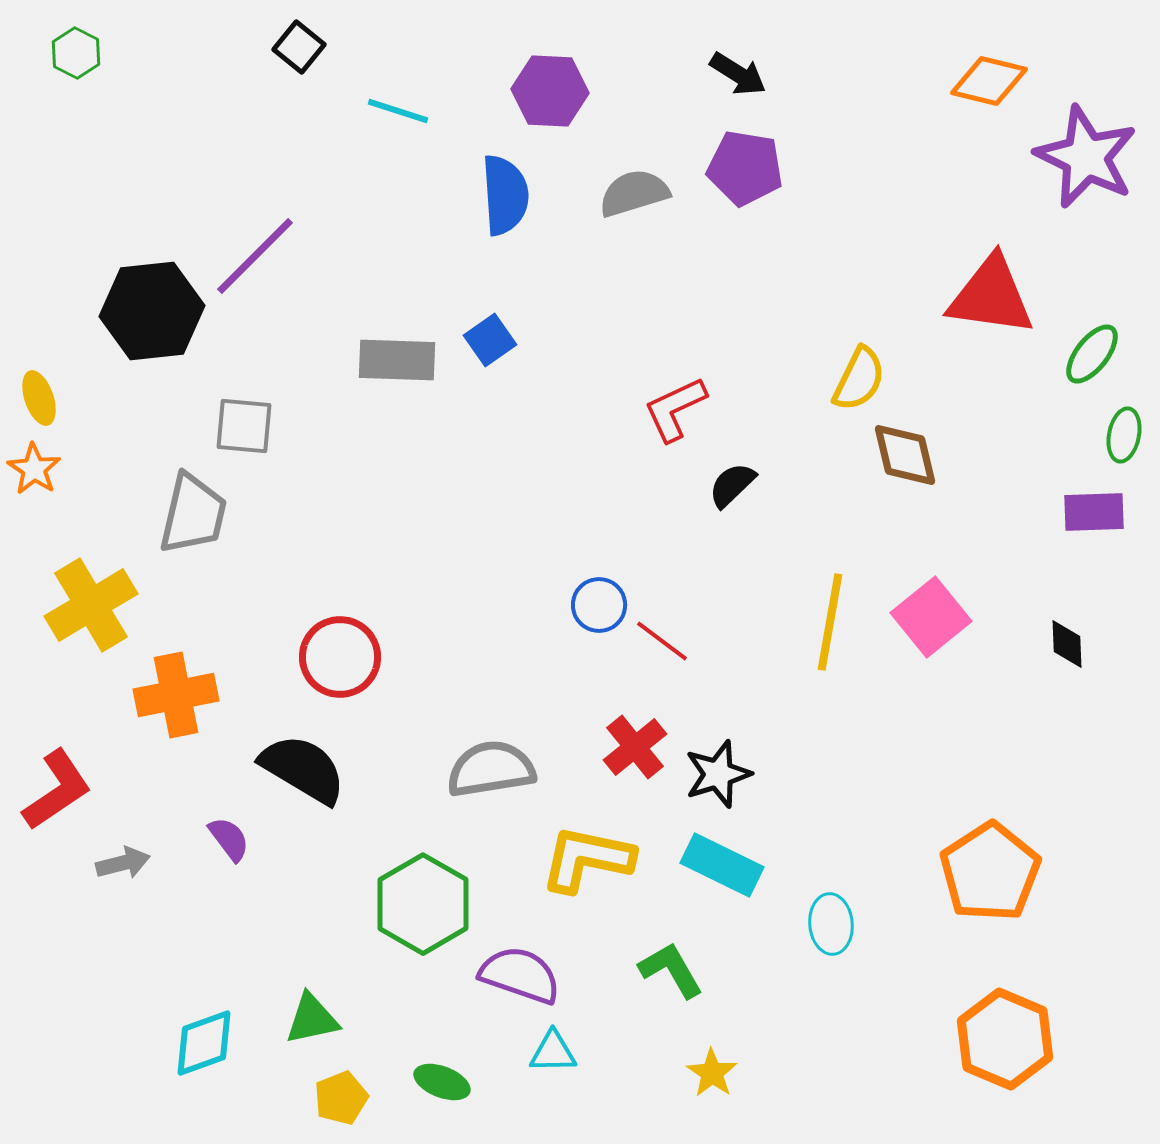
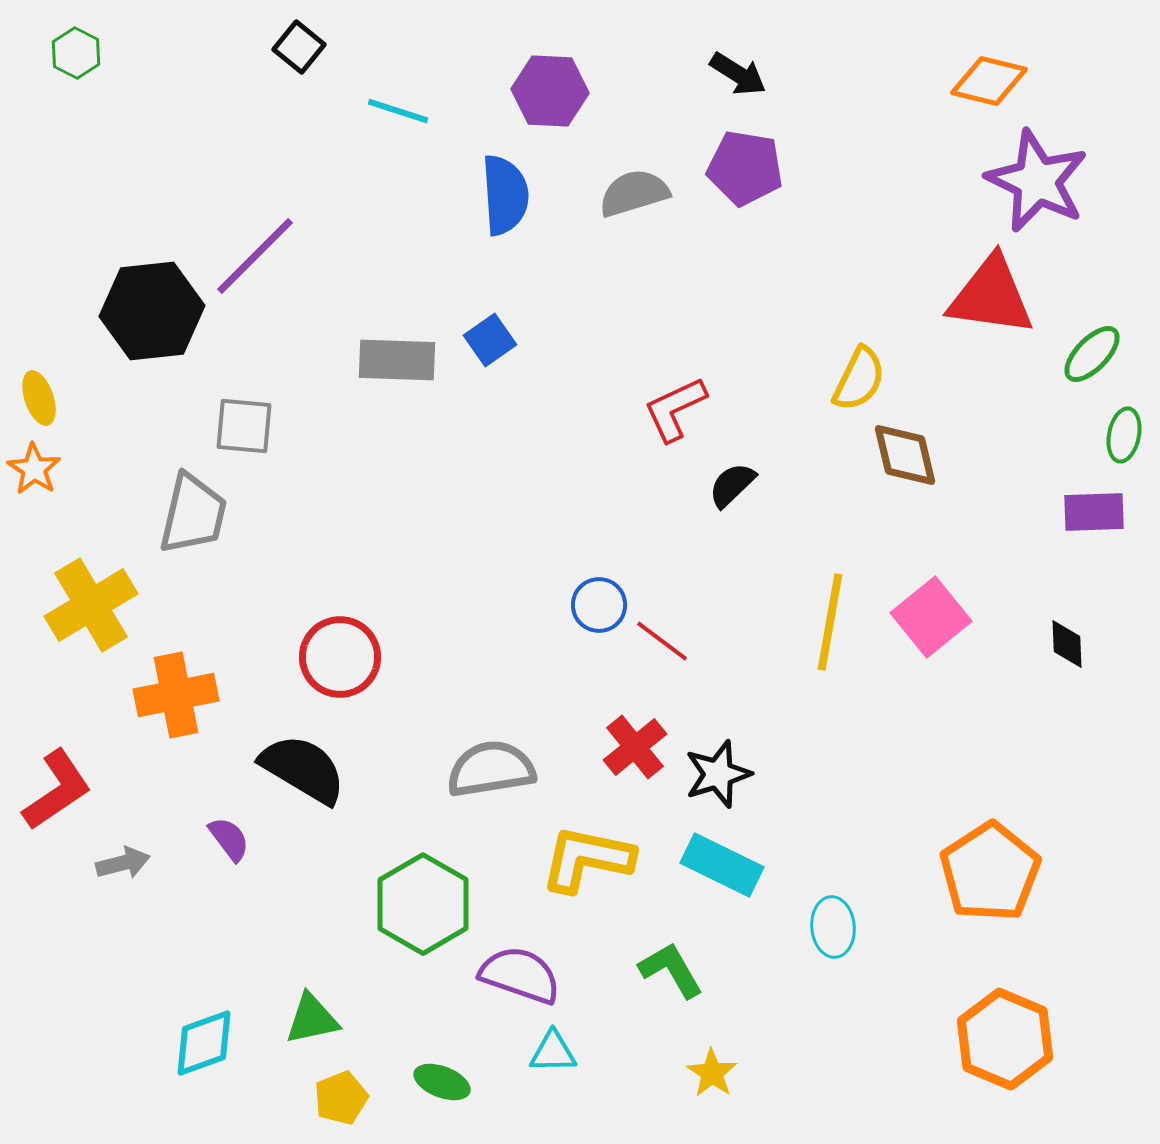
purple star at (1086, 157): moved 49 px left, 24 px down
green ellipse at (1092, 354): rotated 6 degrees clockwise
cyan ellipse at (831, 924): moved 2 px right, 3 px down
